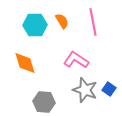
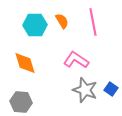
blue square: moved 2 px right
gray hexagon: moved 23 px left
